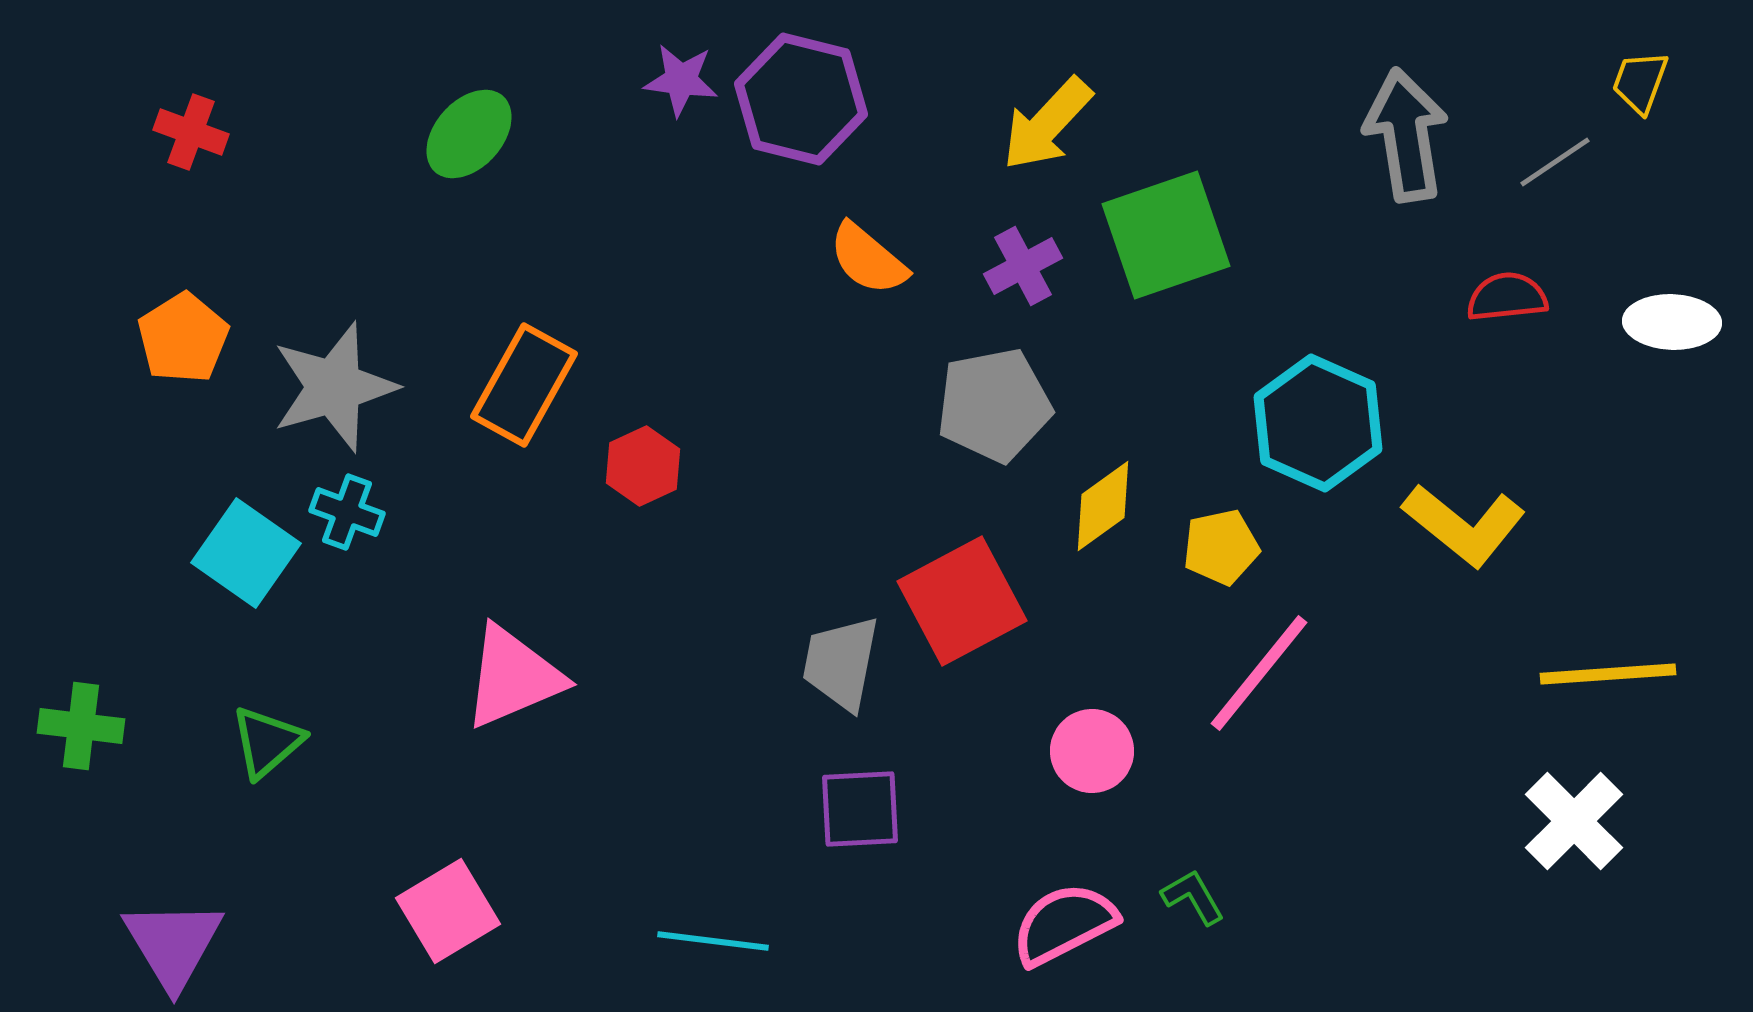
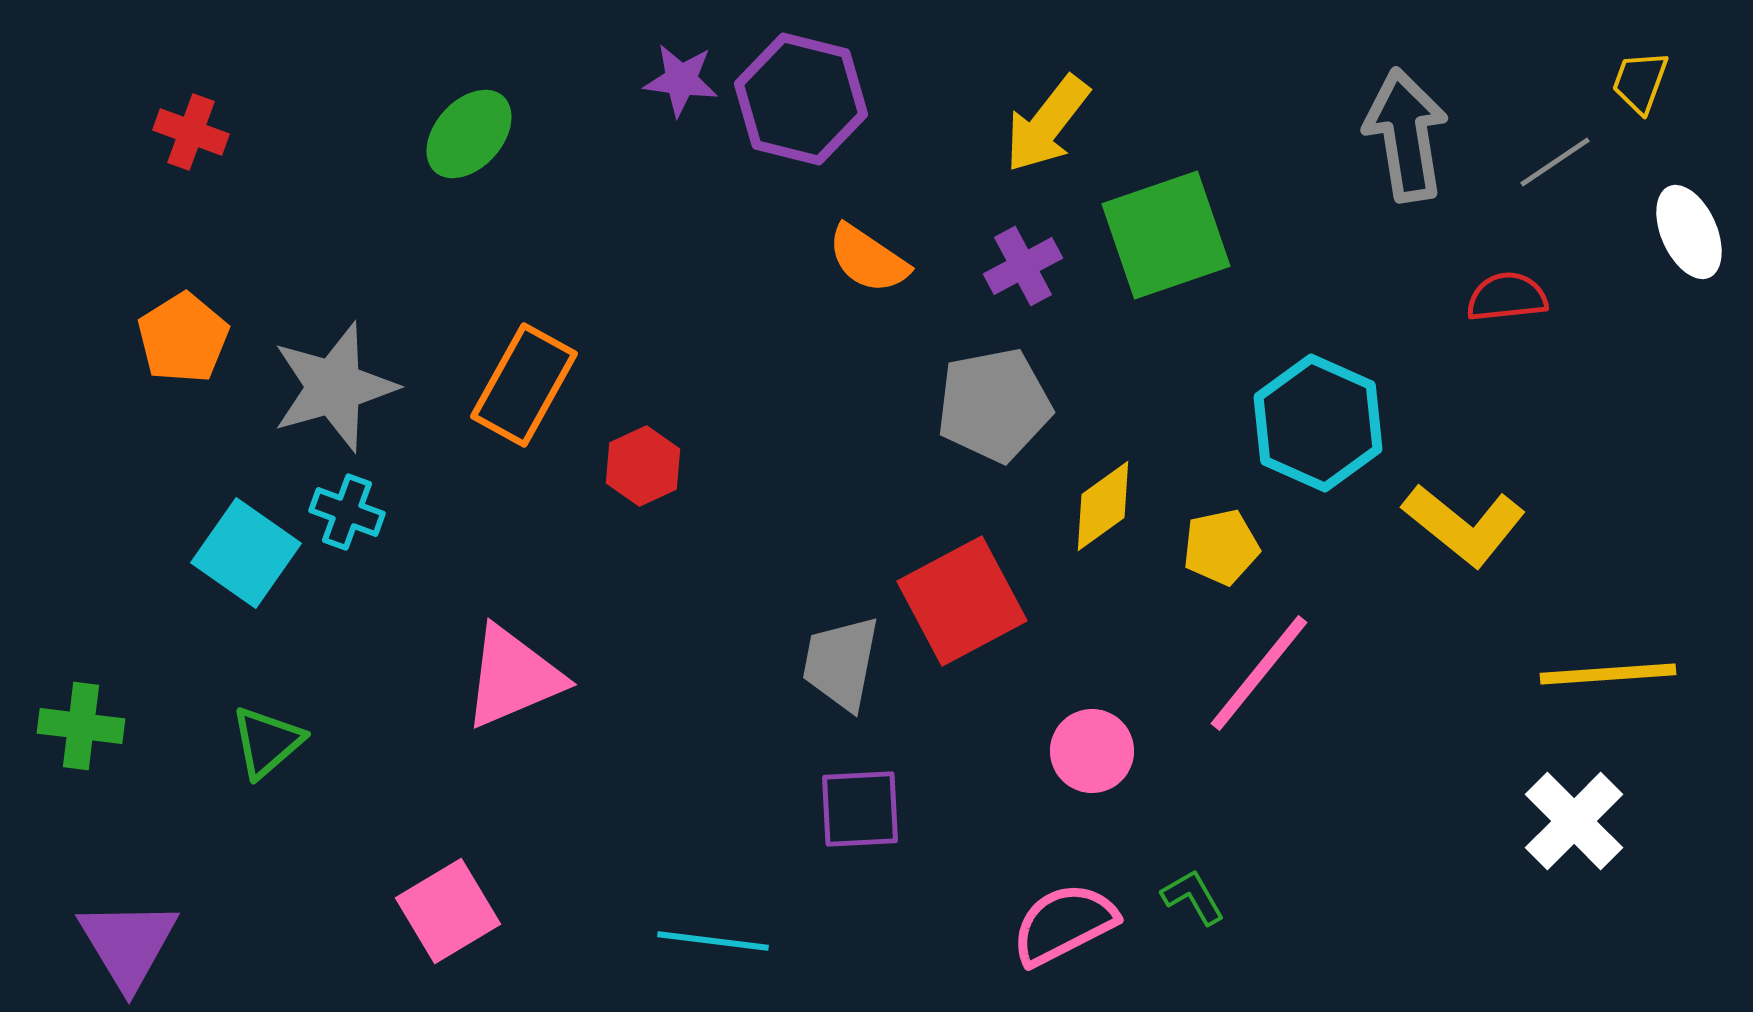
yellow arrow: rotated 5 degrees counterclockwise
orange semicircle: rotated 6 degrees counterclockwise
white ellipse: moved 17 px right, 90 px up; rotated 64 degrees clockwise
purple triangle: moved 45 px left
